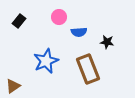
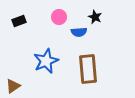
black rectangle: rotated 32 degrees clockwise
black star: moved 12 px left, 25 px up; rotated 16 degrees clockwise
brown rectangle: rotated 16 degrees clockwise
